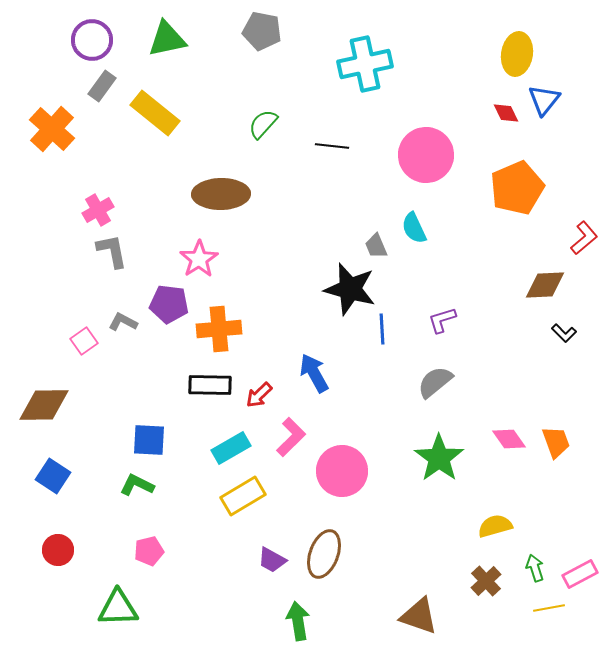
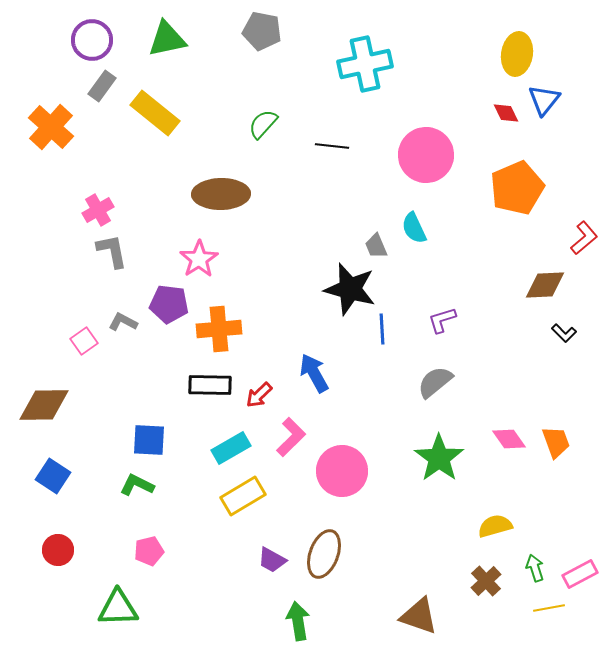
orange cross at (52, 129): moved 1 px left, 2 px up
